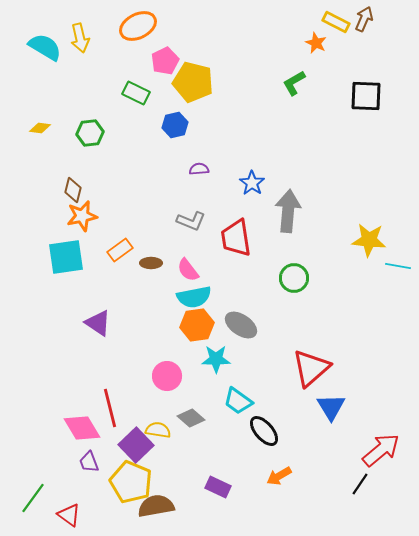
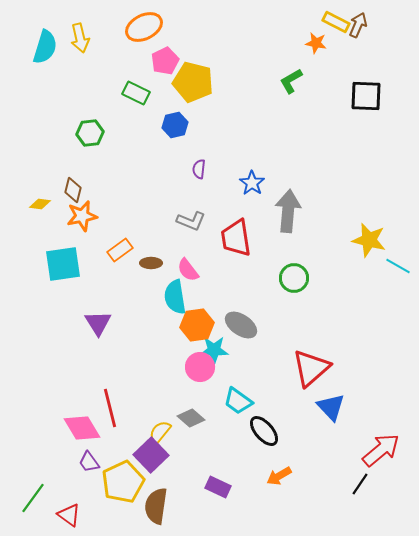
brown arrow at (364, 19): moved 6 px left, 6 px down
orange ellipse at (138, 26): moved 6 px right, 1 px down
orange star at (316, 43): rotated 15 degrees counterclockwise
cyan semicircle at (45, 47): rotated 76 degrees clockwise
green L-shape at (294, 83): moved 3 px left, 2 px up
yellow diamond at (40, 128): moved 76 px down
purple semicircle at (199, 169): rotated 78 degrees counterclockwise
yellow star at (369, 240): rotated 8 degrees clockwise
cyan square at (66, 257): moved 3 px left, 7 px down
cyan line at (398, 266): rotated 20 degrees clockwise
cyan semicircle at (194, 297): moved 19 px left; rotated 92 degrees clockwise
purple triangle at (98, 323): rotated 24 degrees clockwise
cyan star at (216, 359): moved 2 px left, 9 px up
pink circle at (167, 376): moved 33 px right, 9 px up
blue triangle at (331, 407): rotated 12 degrees counterclockwise
yellow semicircle at (158, 430): moved 2 px right, 2 px down; rotated 60 degrees counterclockwise
purple square at (136, 445): moved 15 px right, 10 px down
purple trapezoid at (89, 462): rotated 15 degrees counterclockwise
yellow pentagon at (131, 482): moved 8 px left; rotated 24 degrees clockwise
brown semicircle at (156, 506): rotated 72 degrees counterclockwise
